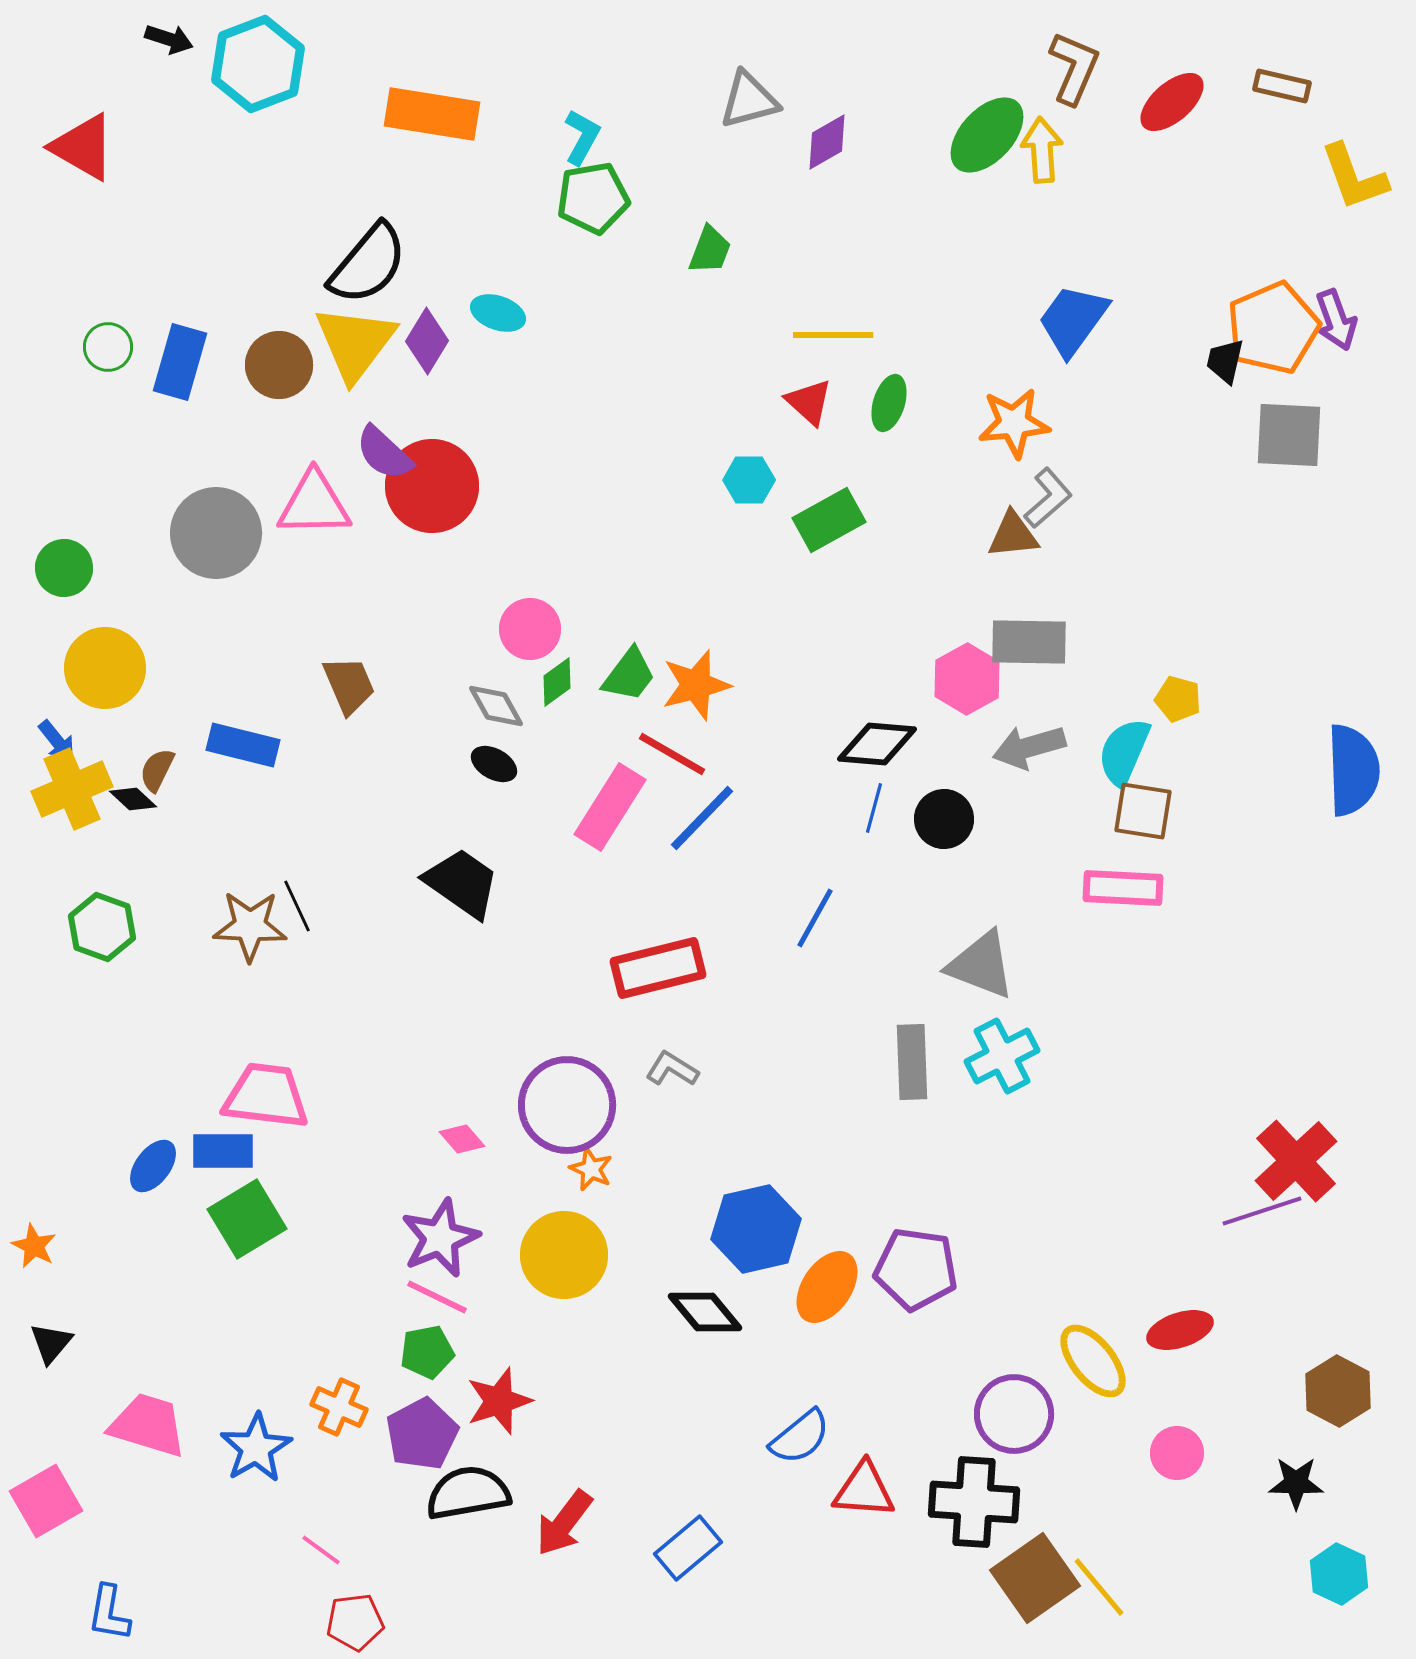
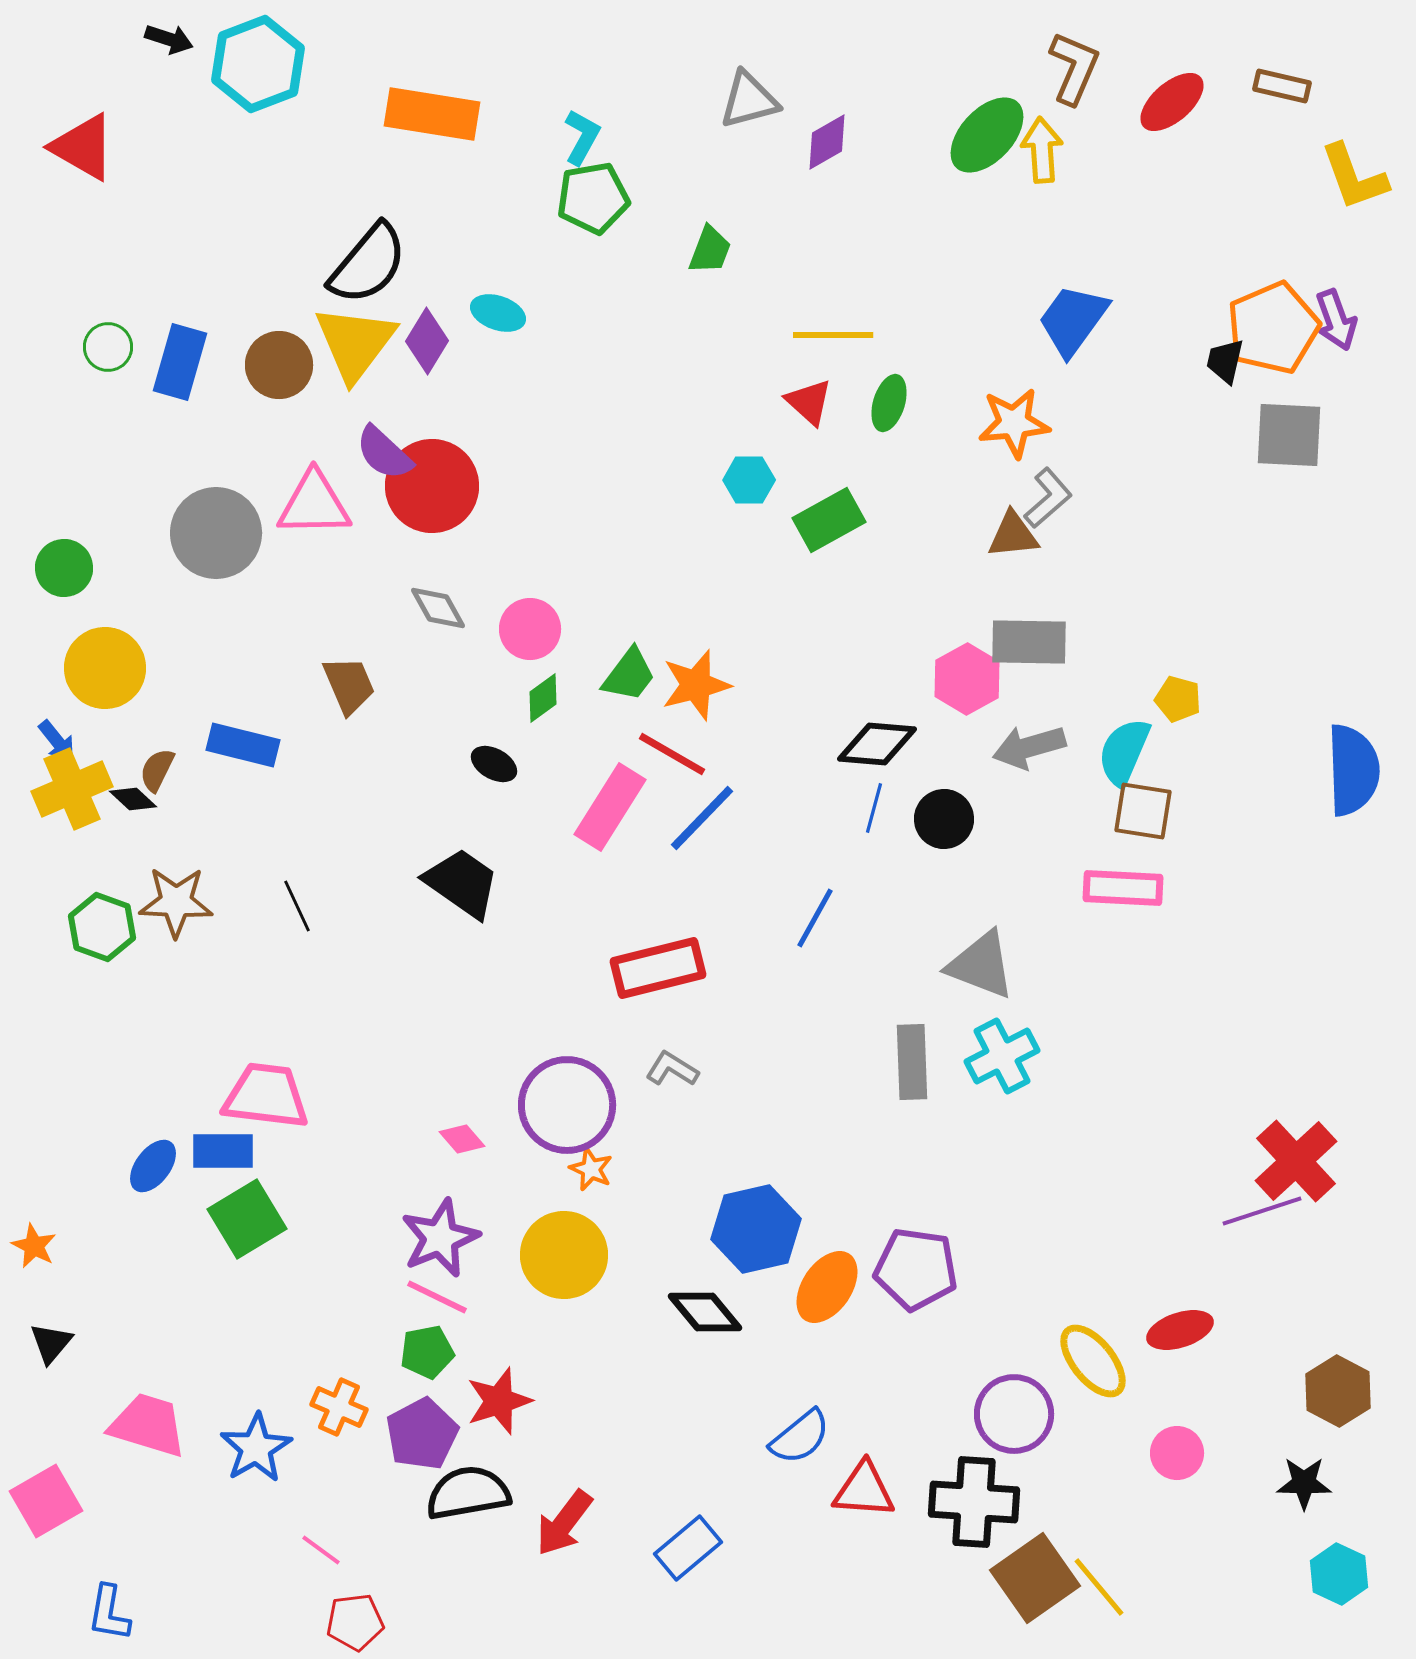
green diamond at (557, 682): moved 14 px left, 16 px down
gray diamond at (496, 706): moved 58 px left, 98 px up
brown star at (250, 926): moved 74 px left, 24 px up
black star at (1296, 1483): moved 8 px right
